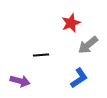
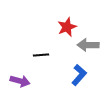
red star: moved 4 px left, 4 px down
gray arrow: rotated 40 degrees clockwise
blue L-shape: moved 3 px up; rotated 15 degrees counterclockwise
